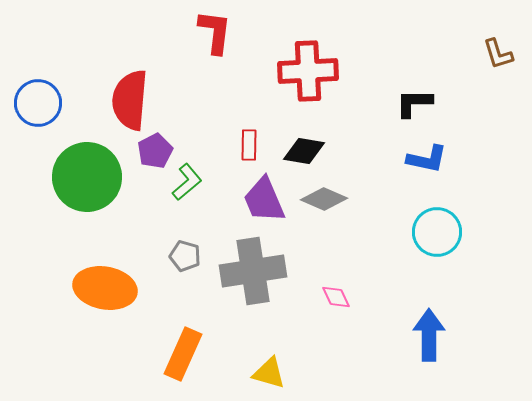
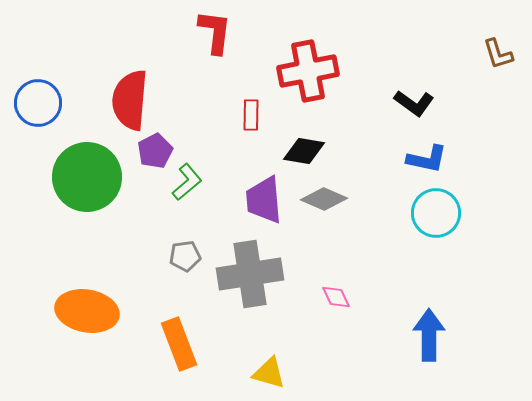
red cross: rotated 8 degrees counterclockwise
black L-shape: rotated 144 degrees counterclockwise
red rectangle: moved 2 px right, 30 px up
purple trapezoid: rotated 18 degrees clockwise
cyan circle: moved 1 px left, 19 px up
gray pentagon: rotated 24 degrees counterclockwise
gray cross: moved 3 px left, 3 px down
orange ellipse: moved 18 px left, 23 px down
orange rectangle: moved 4 px left, 10 px up; rotated 45 degrees counterclockwise
